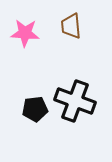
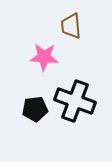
pink star: moved 19 px right, 24 px down
